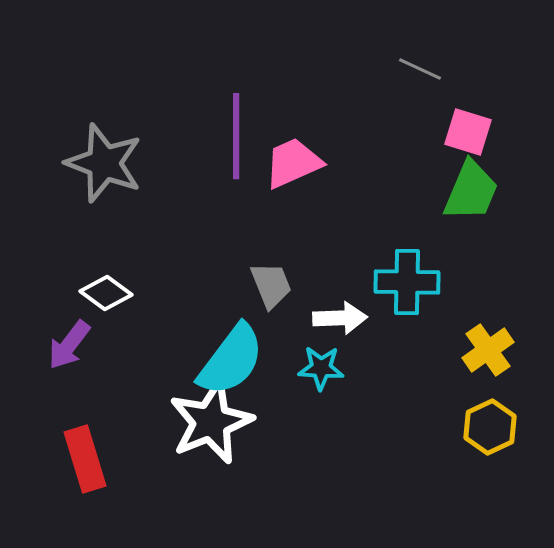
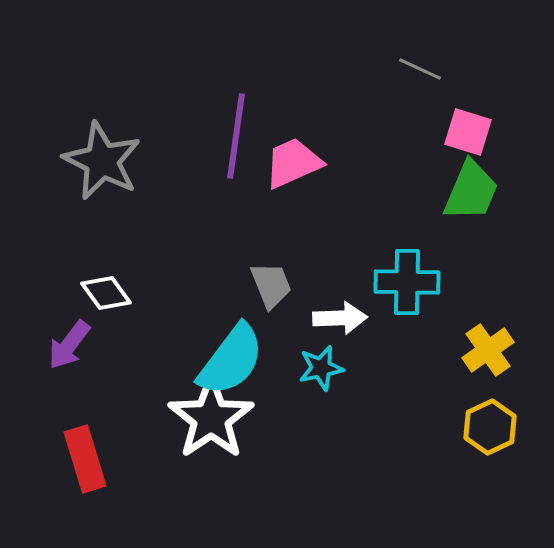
purple line: rotated 8 degrees clockwise
gray star: moved 2 px left, 2 px up; rotated 6 degrees clockwise
white diamond: rotated 18 degrees clockwise
cyan star: rotated 15 degrees counterclockwise
white star: moved 4 px up; rotated 12 degrees counterclockwise
